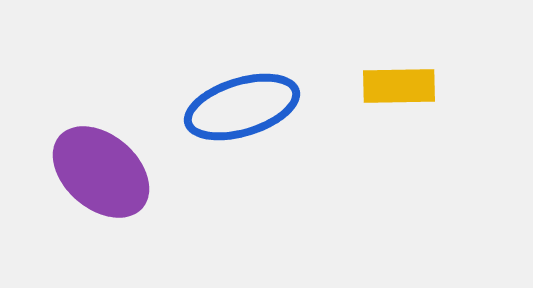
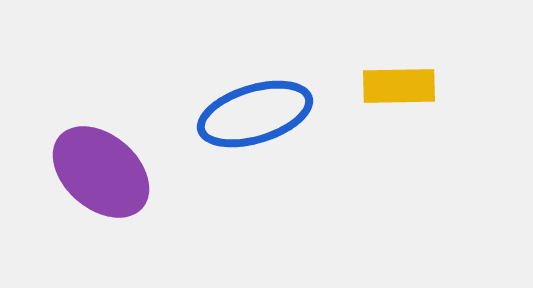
blue ellipse: moved 13 px right, 7 px down
